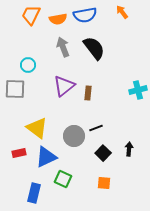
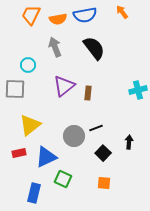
gray arrow: moved 8 px left
yellow triangle: moved 7 px left, 3 px up; rotated 45 degrees clockwise
black arrow: moved 7 px up
